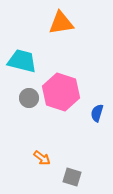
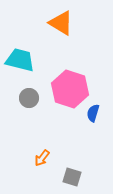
orange triangle: rotated 40 degrees clockwise
cyan trapezoid: moved 2 px left, 1 px up
pink hexagon: moved 9 px right, 3 px up
blue semicircle: moved 4 px left
orange arrow: rotated 90 degrees clockwise
